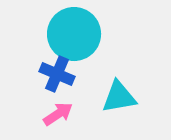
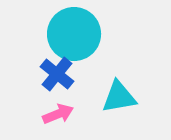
blue cross: rotated 16 degrees clockwise
pink arrow: rotated 12 degrees clockwise
